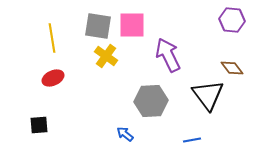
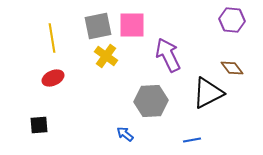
gray square: rotated 20 degrees counterclockwise
black triangle: moved 2 px up; rotated 40 degrees clockwise
